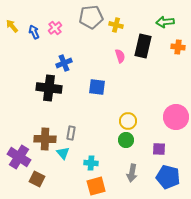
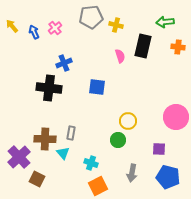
green circle: moved 8 px left
purple cross: rotated 15 degrees clockwise
cyan cross: rotated 16 degrees clockwise
orange square: moved 2 px right; rotated 12 degrees counterclockwise
